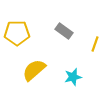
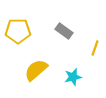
yellow pentagon: moved 1 px right, 2 px up
yellow line: moved 4 px down
yellow semicircle: moved 2 px right
